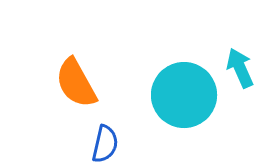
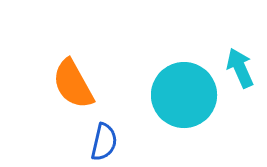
orange semicircle: moved 3 px left, 1 px down
blue semicircle: moved 1 px left, 2 px up
